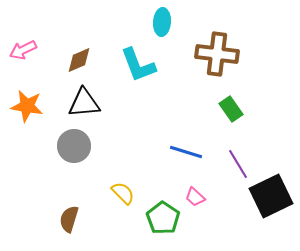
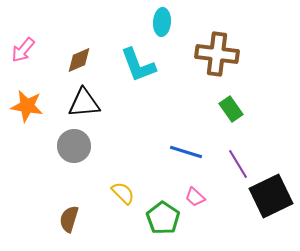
pink arrow: rotated 24 degrees counterclockwise
